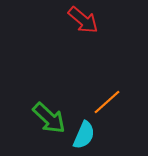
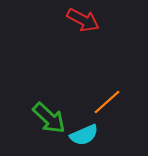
red arrow: rotated 12 degrees counterclockwise
cyan semicircle: rotated 44 degrees clockwise
